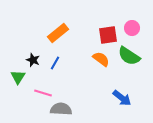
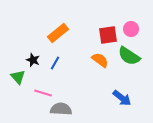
pink circle: moved 1 px left, 1 px down
orange semicircle: moved 1 px left, 1 px down
green triangle: rotated 14 degrees counterclockwise
